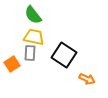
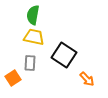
green semicircle: rotated 48 degrees clockwise
gray rectangle: moved 10 px down
orange square: moved 1 px right, 14 px down
orange arrow: rotated 21 degrees clockwise
